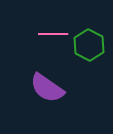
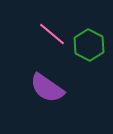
pink line: moved 1 px left; rotated 40 degrees clockwise
